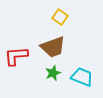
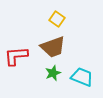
yellow square: moved 3 px left, 2 px down
